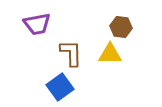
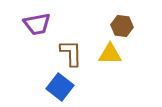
brown hexagon: moved 1 px right, 1 px up
blue square: rotated 16 degrees counterclockwise
